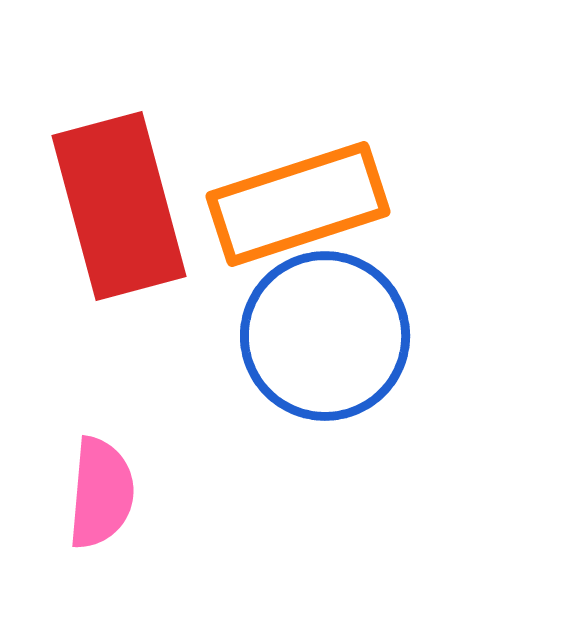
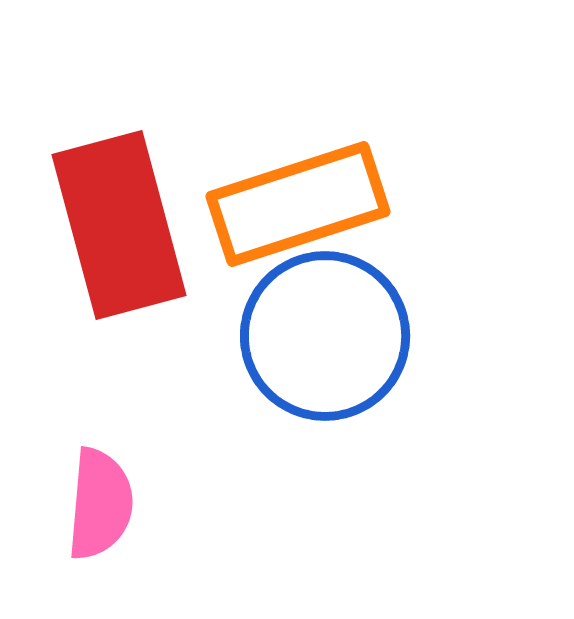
red rectangle: moved 19 px down
pink semicircle: moved 1 px left, 11 px down
